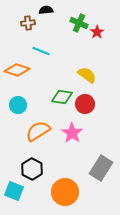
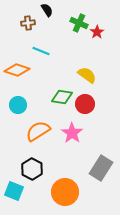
black semicircle: moved 1 px right; rotated 64 degrees clockwise
